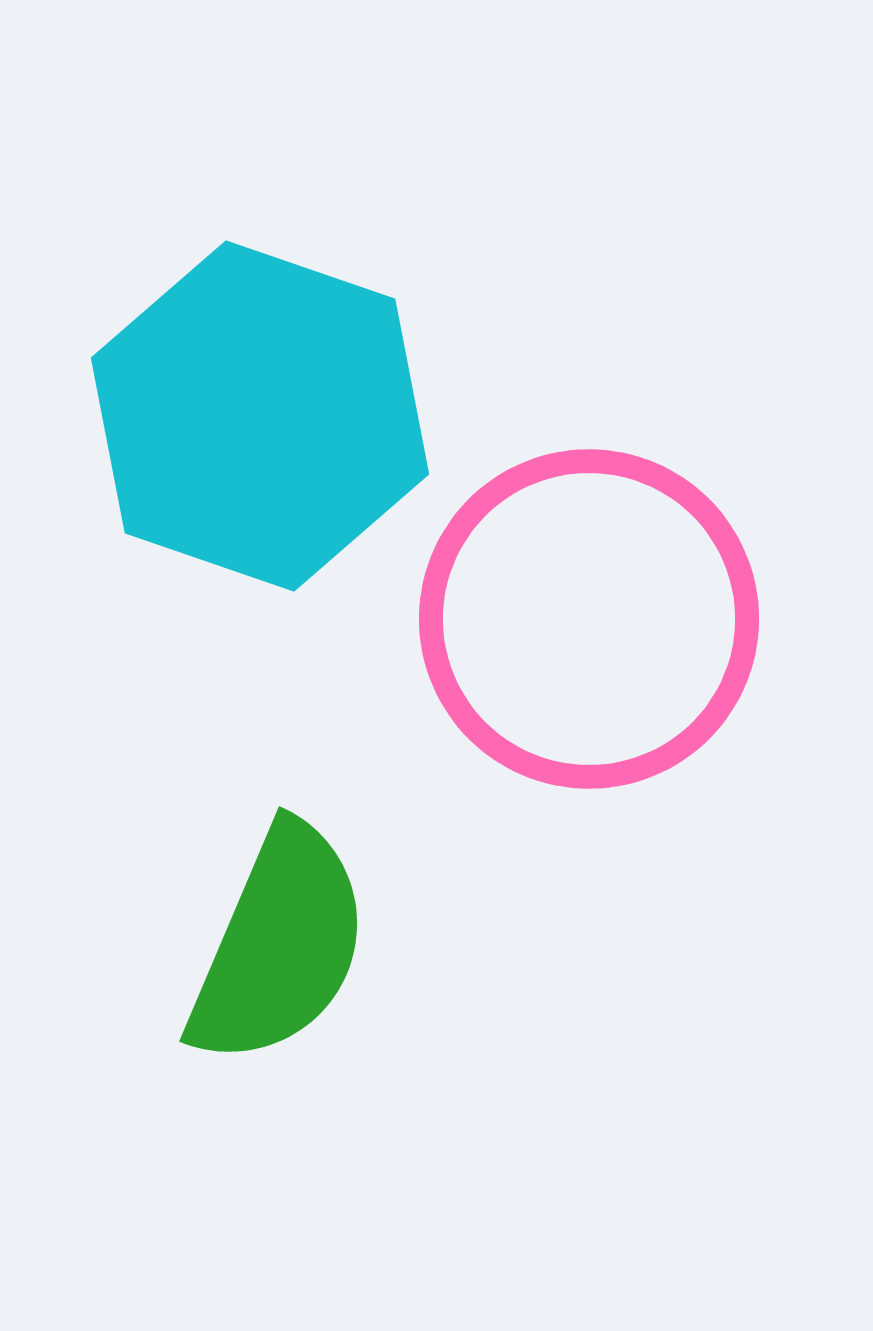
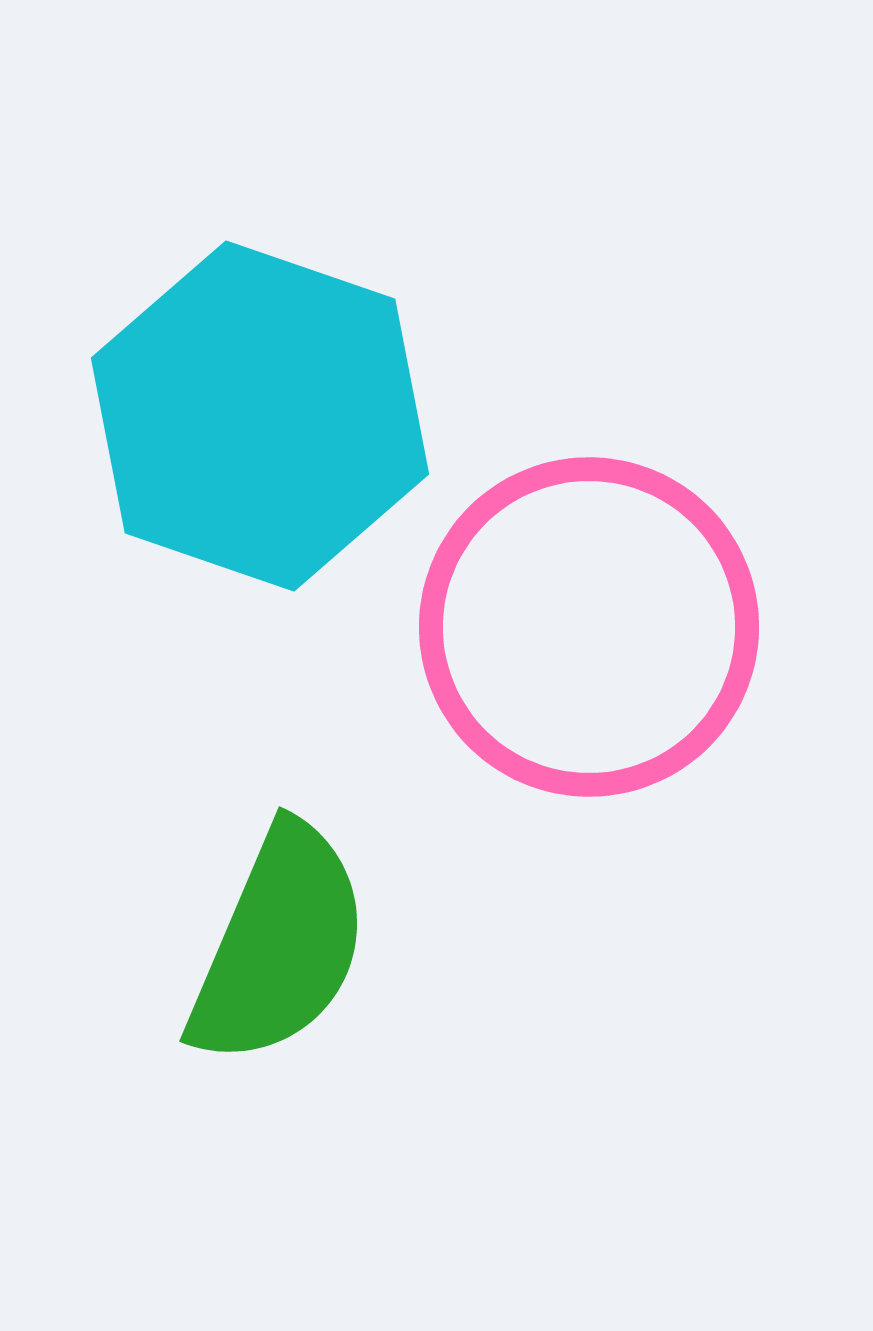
pink circle: moved 8 px down
